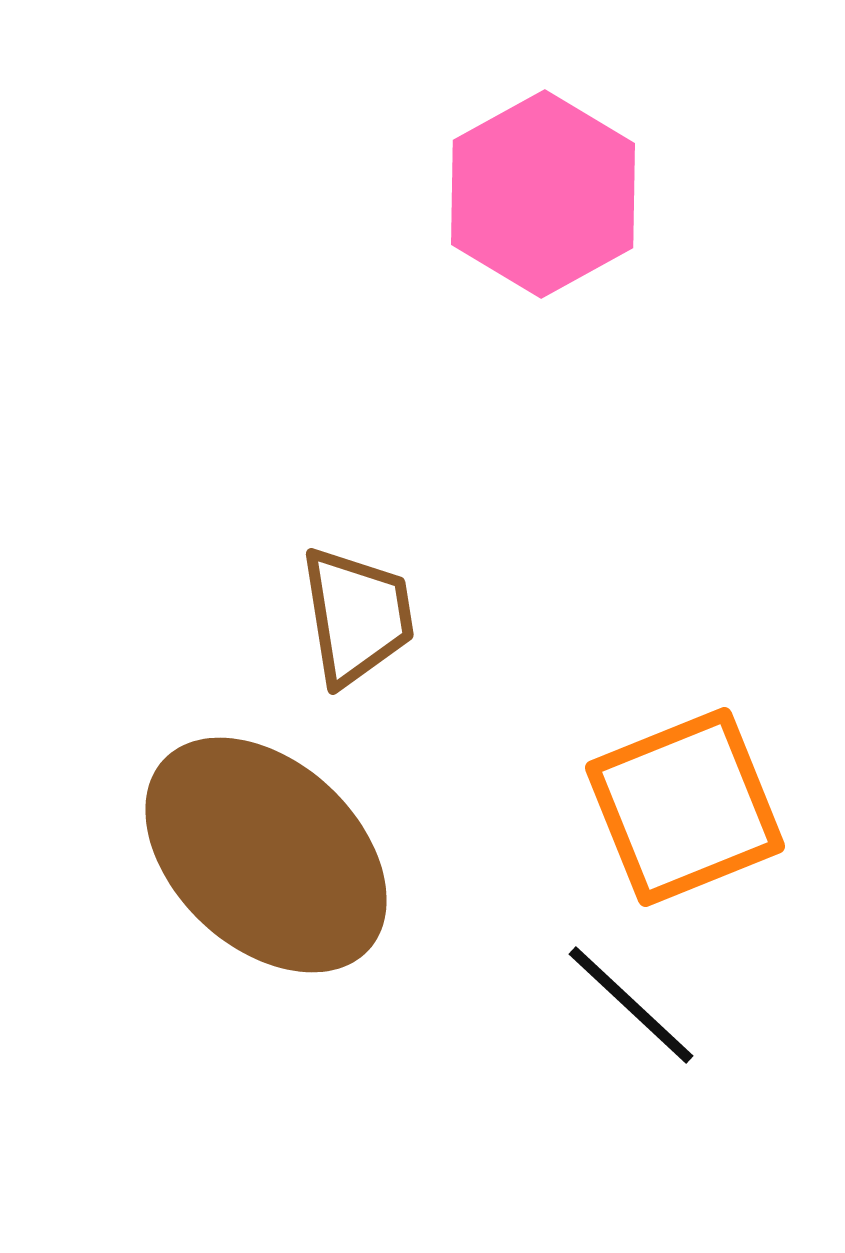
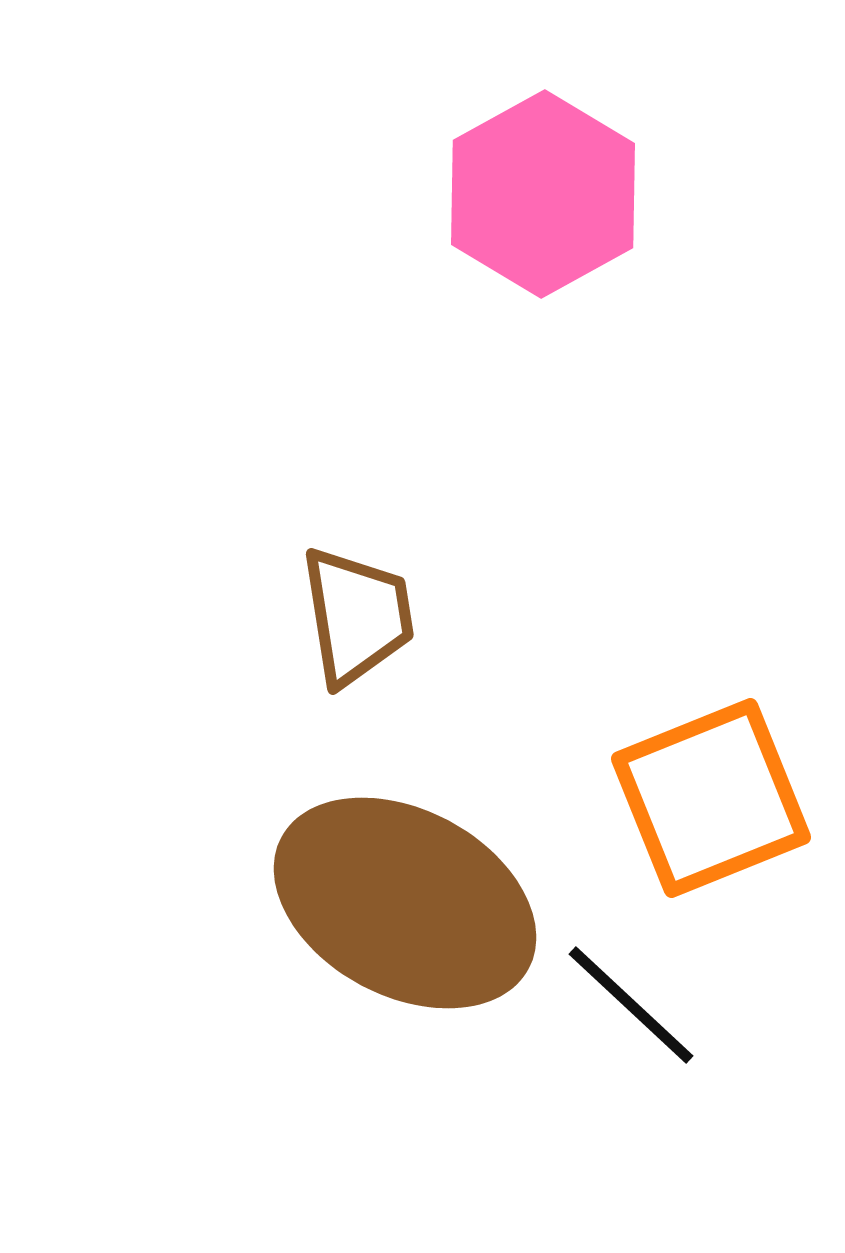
orange square: moved 26 px right, 9 px up
brown ellipse: moved 139 px right, 48 px down; rotated 15 degrees counterclockwise
